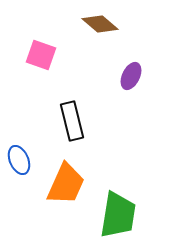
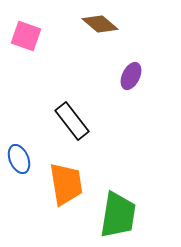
pink square: moved 15 px left, 19 px up
black rectangle: rotated 24 degrees counterclockwise
blue ellipse: moved 1 px up
orange trapezoid: rotated 33 degrees counterclockwise
